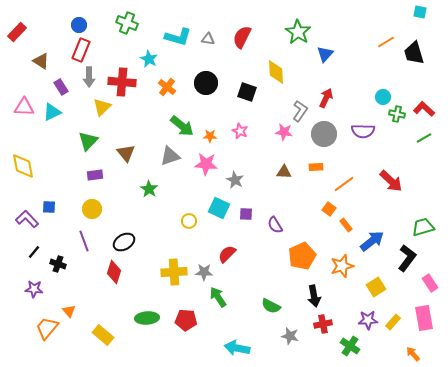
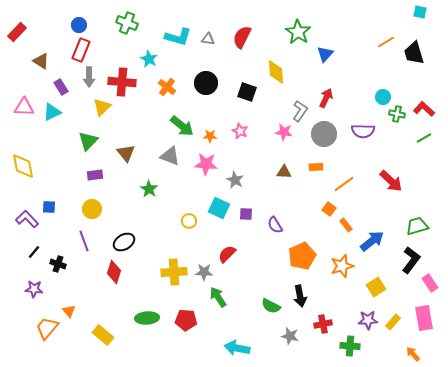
gray triangle at (170, 156): rotated 40 degrees clockwise
green trapezoid at (423, 227): moved 6 px left, 1 px up
black L-shape at (407, 258): moved 4 px right, 2 px down
black arrow at (314, 296): moved 14 px left
green cross at (350, 346): rotated 30 degrees counterclockwise
